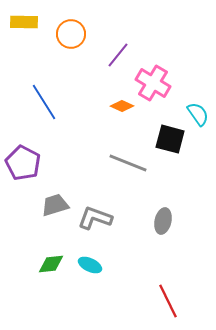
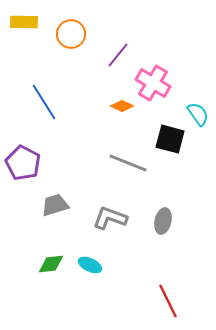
gray L-shape: moved 15 px right
